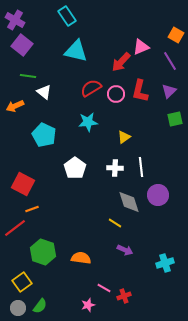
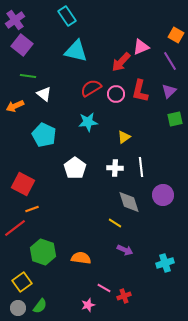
purple cross: rotated 24 degrees clockwise
white triangle: moved 2 px down
purple circle: moved 5 px right
